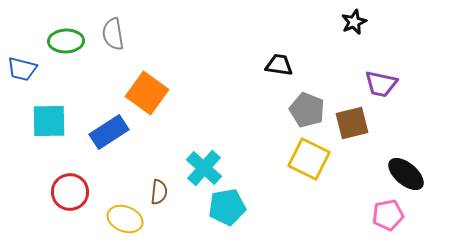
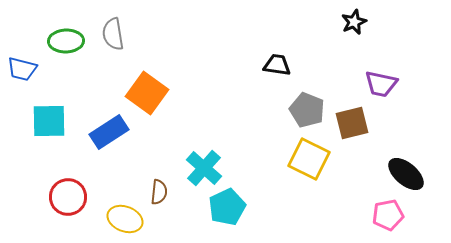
black trapezoid: moved 2 px left
red circle: moved 2 px left, 5 px down
cyan pentagon: rotated 15 degrees counterclockwise
